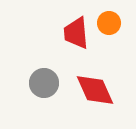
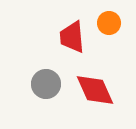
red trapezoid: moved 4 px left, 4 px down
gray circle: moved 2 px right, 1 px down
